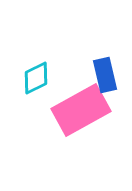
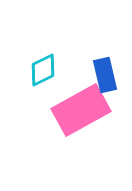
cyan diamond: moved 7 px right, 8 px up
